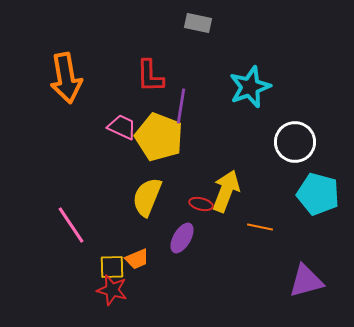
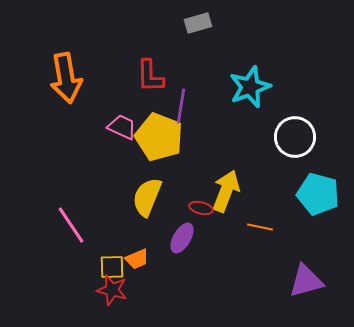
gray rectangle: rotated 28 degrees counterclockwise
white circle: moved 5 px up
red ellipse: moved 4 px down
